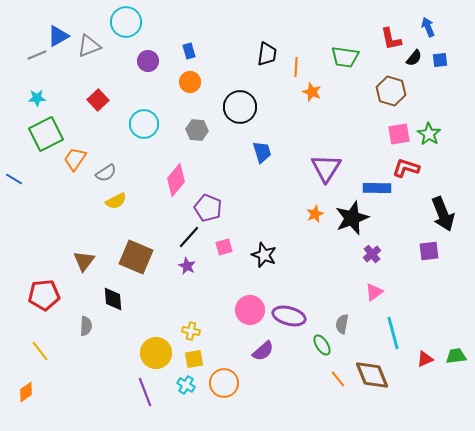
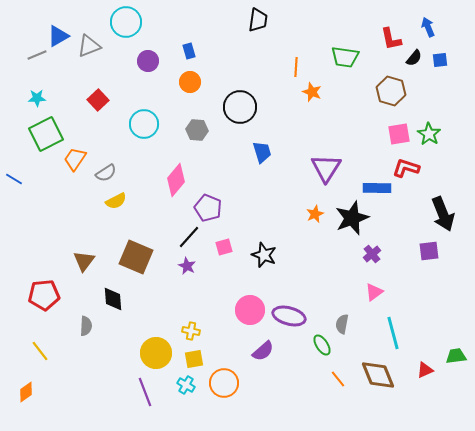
black trapezoid at (267, 54): moved 9 px left, 34 px up
red triangle at (425, 359): moved 11 px down
brown diamond at (372, 375): moved 6 px right
